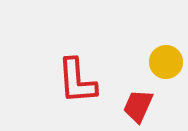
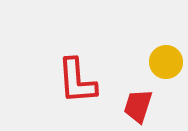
red trapezoid: rotated 6 degrees counterclockwise
